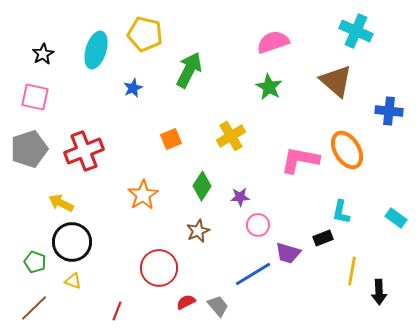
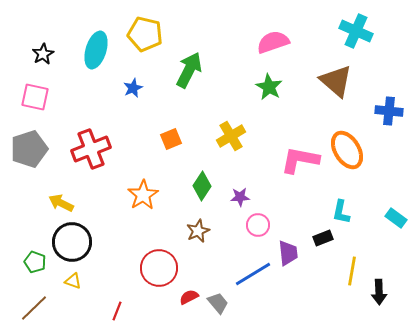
red cross: moved 7 px right, 2 px up
purple trapezoid: rotated 112 degrees counterclockwise
red semicircle: moved 3 px right, 5 px up
gray trapezoid: moved 3 px up
